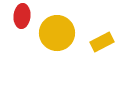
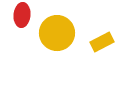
red ellipse: moved 1 px up
